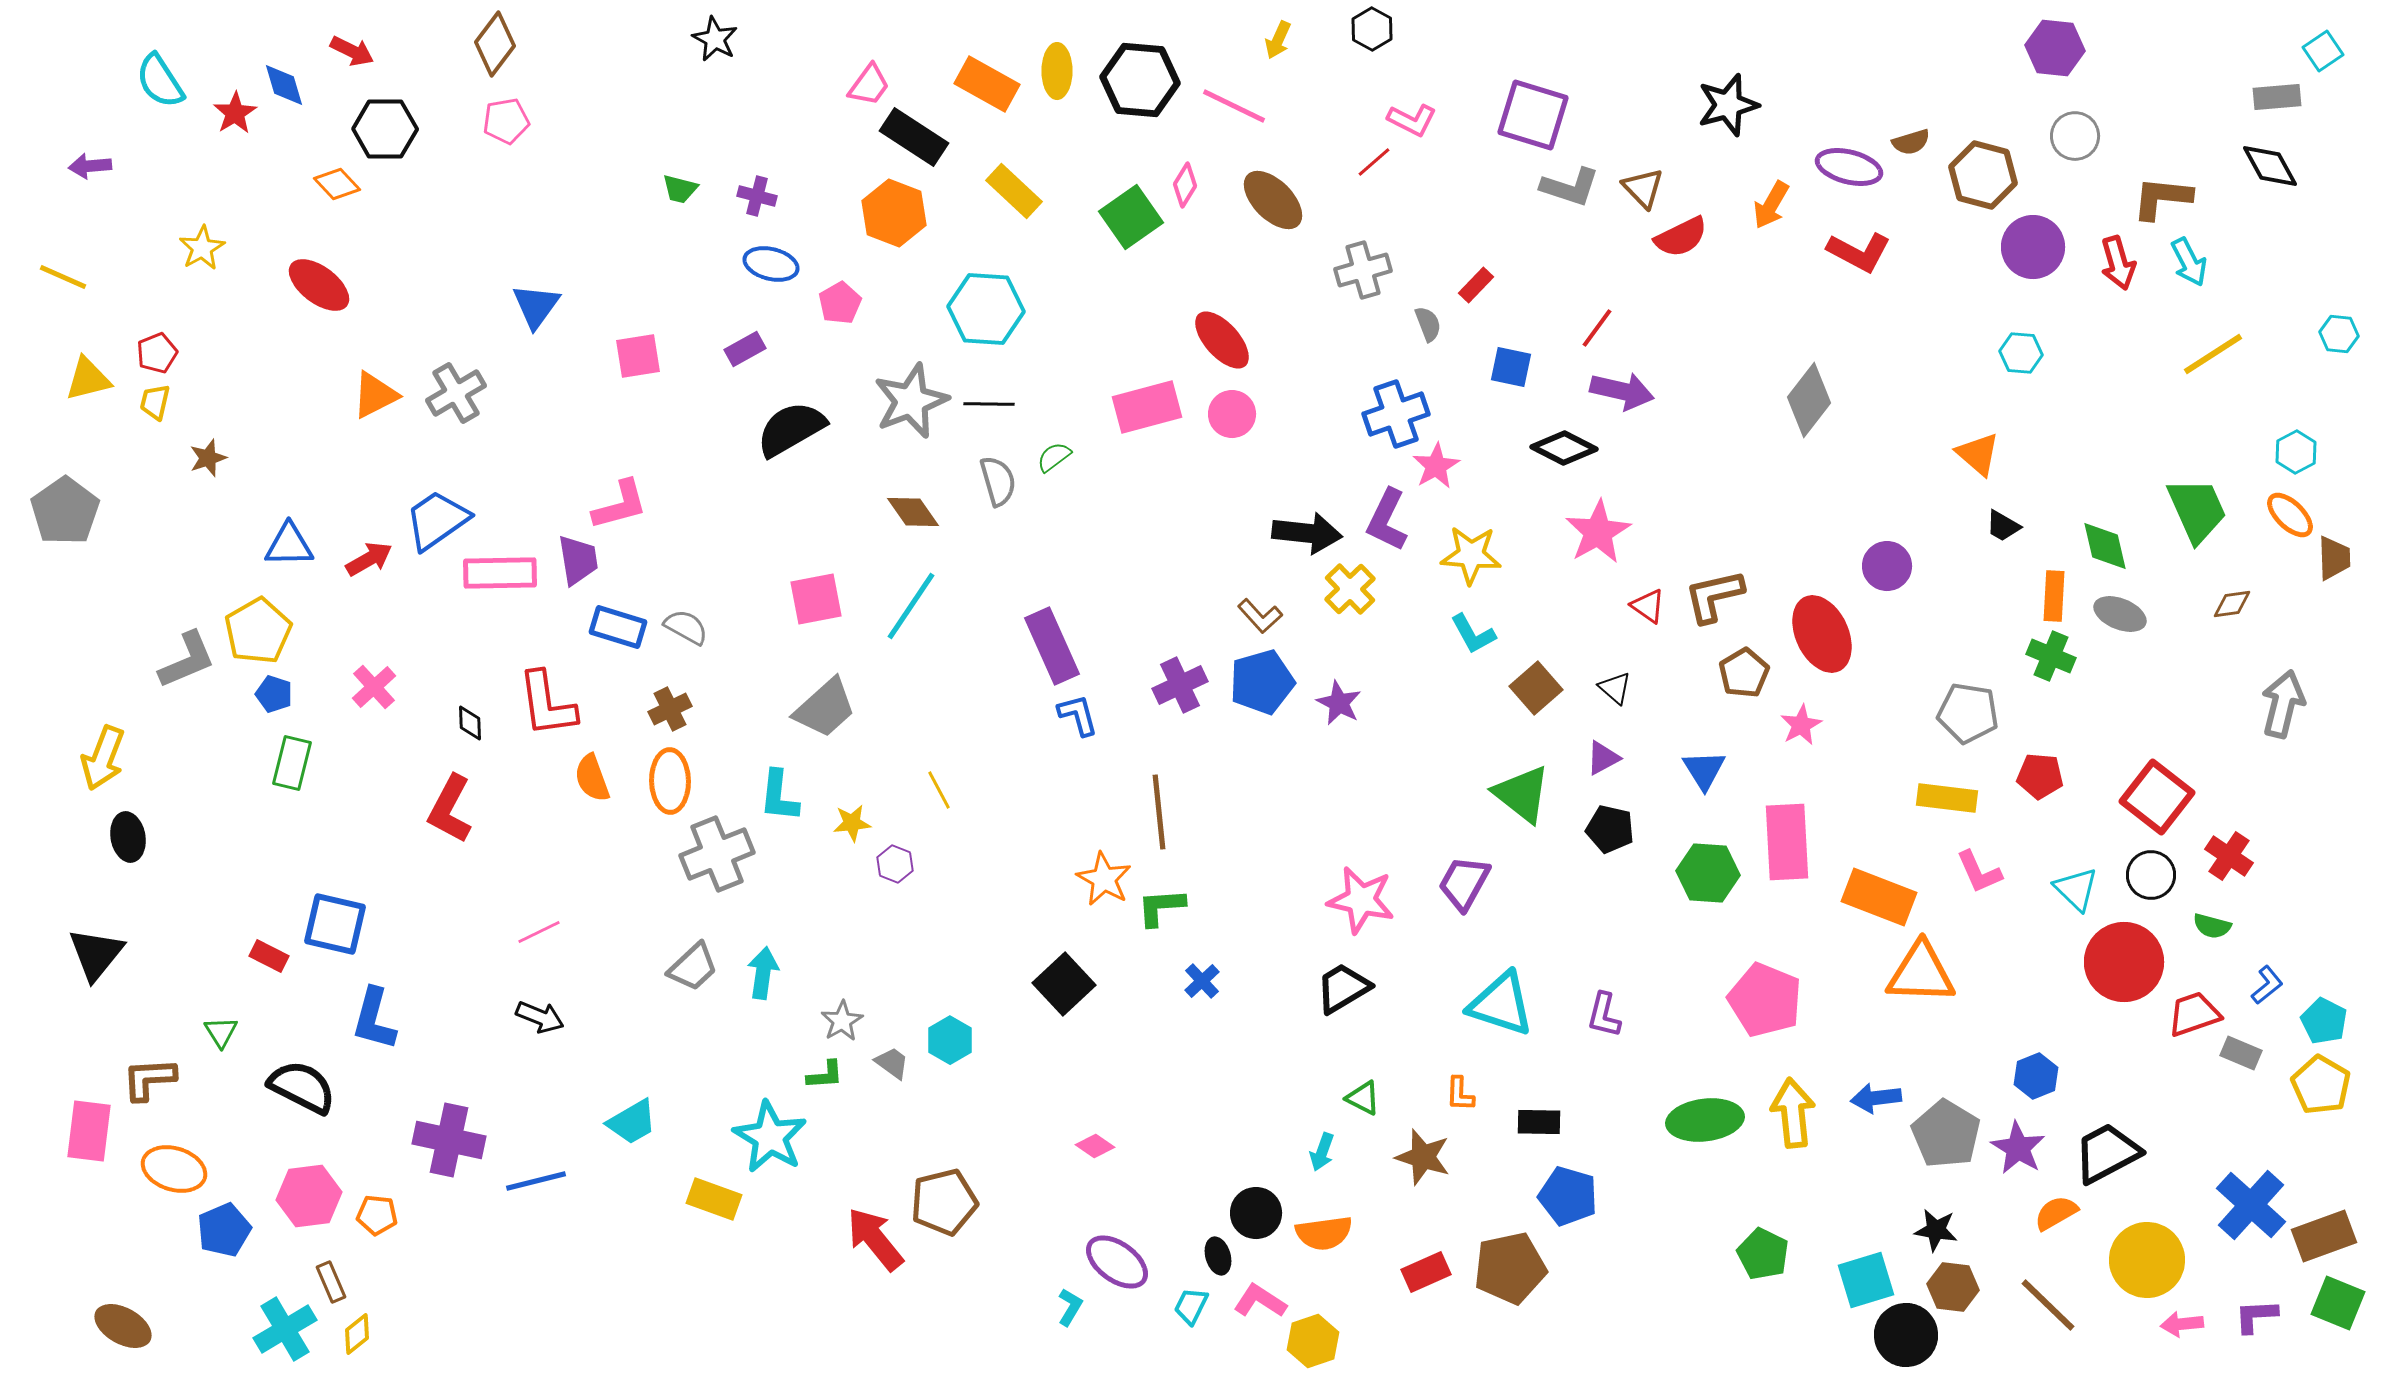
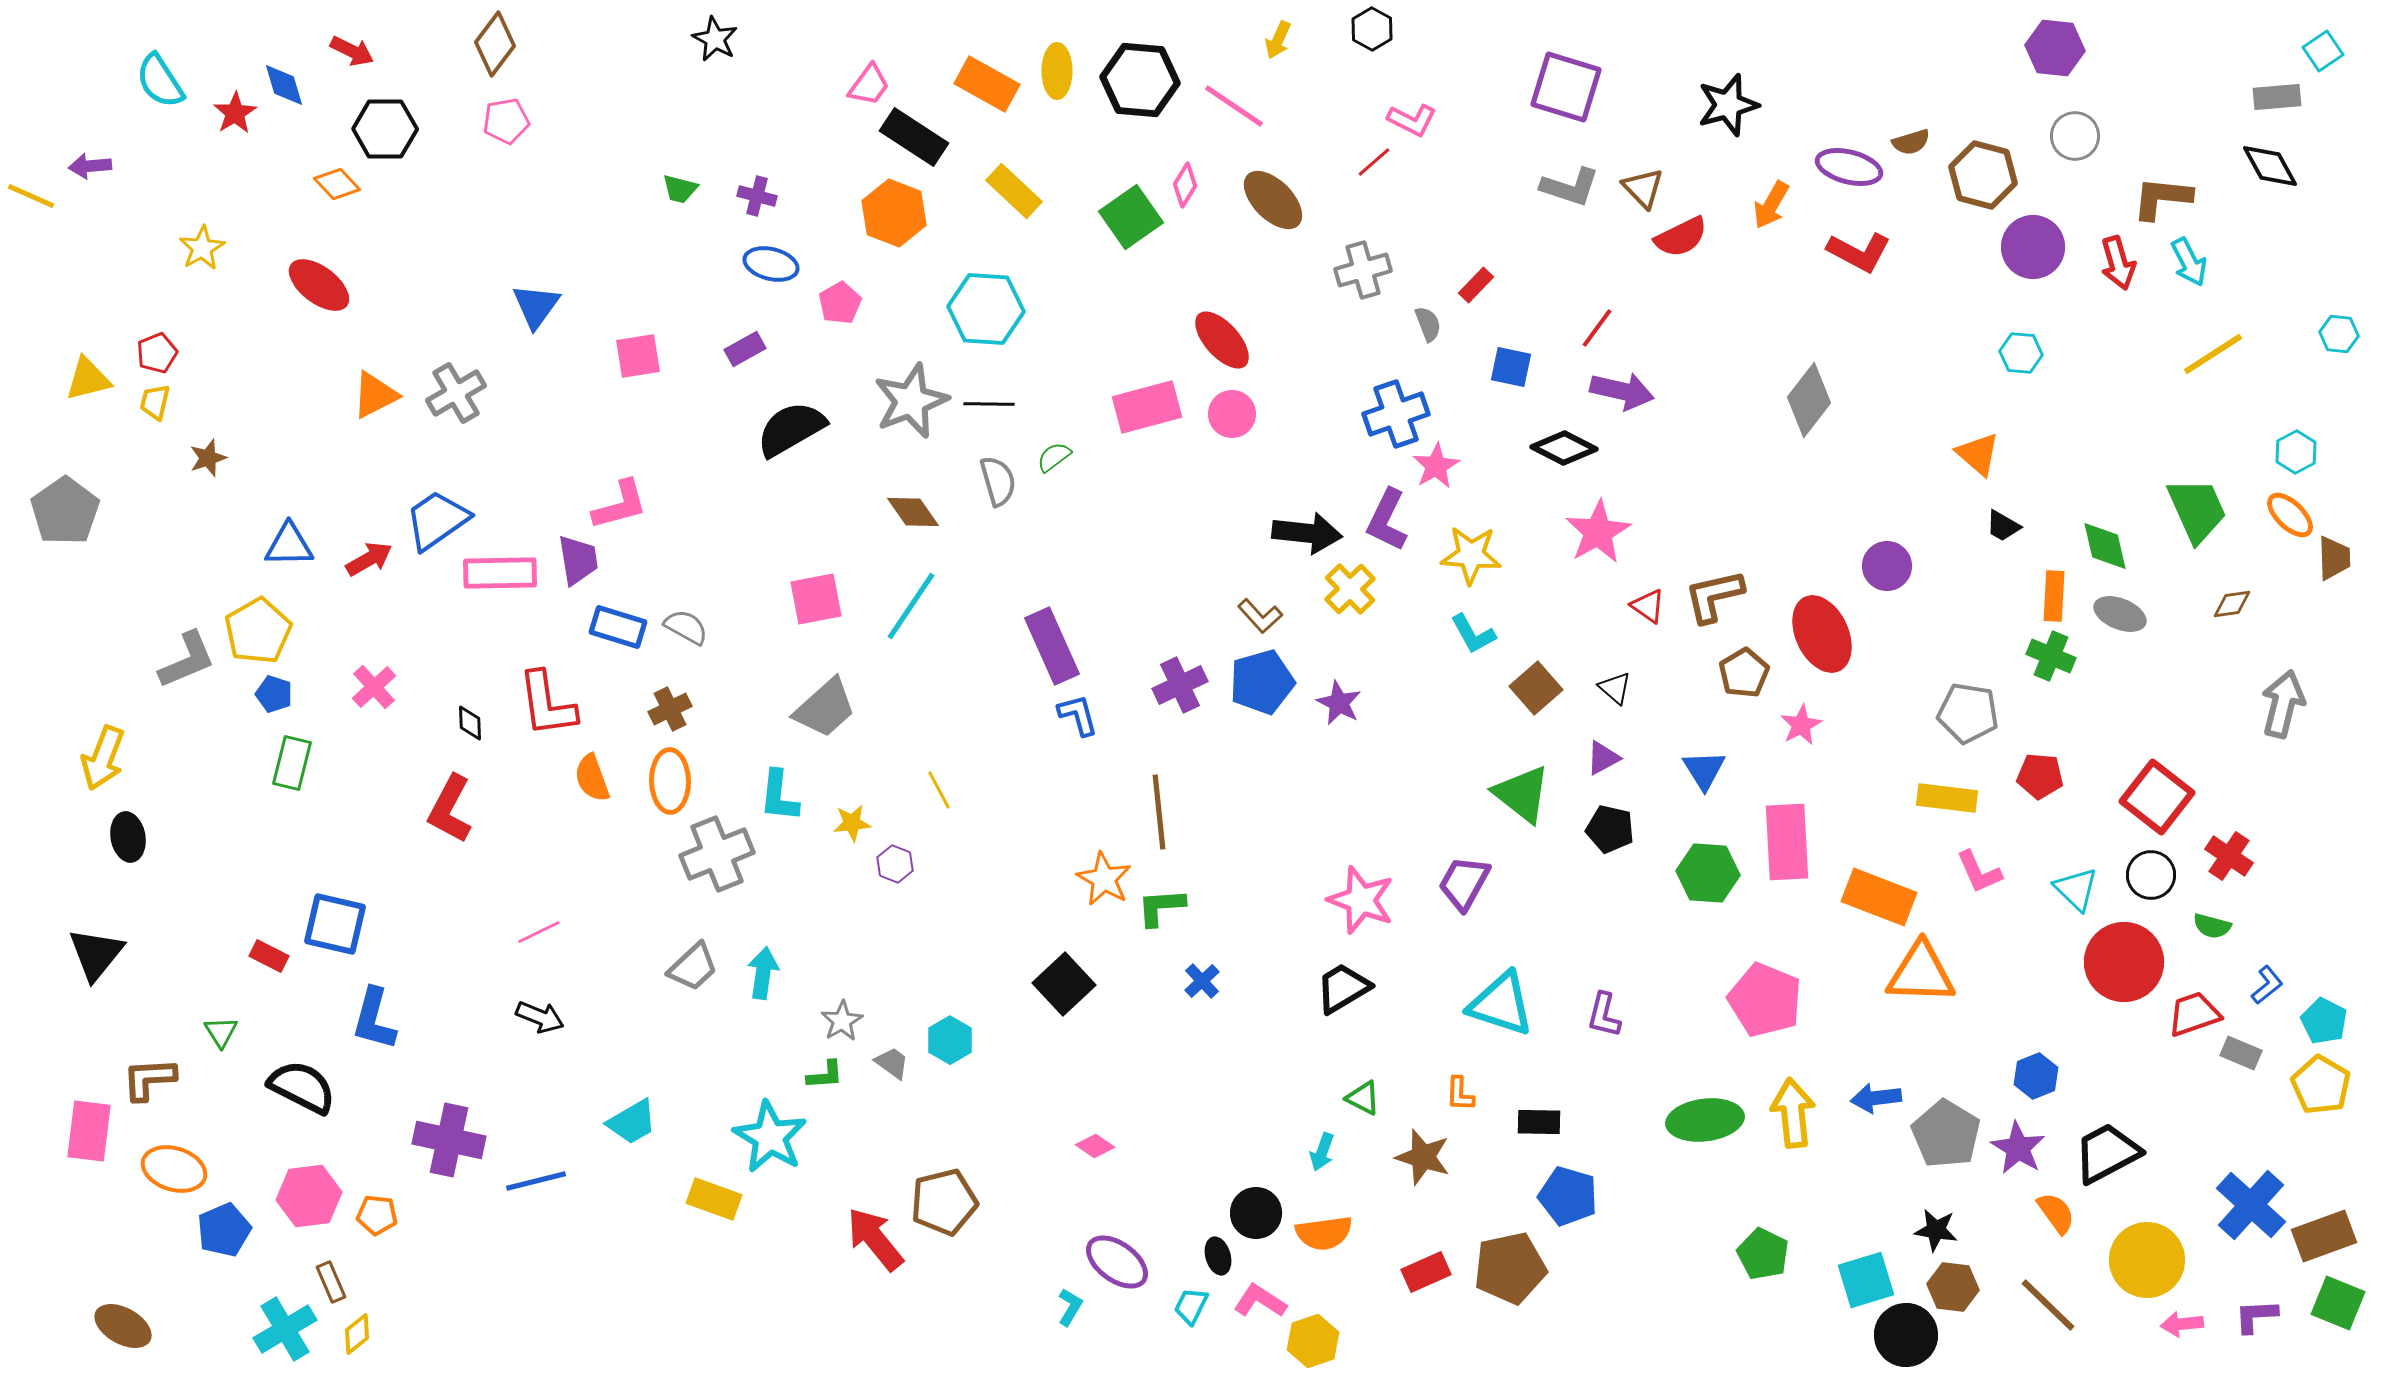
pink line at (1234, 106): rotated 8 degrees clockwise
purple square at (1533, 115): moved 33 px right, 28 px up
yellow line at (63, 277): moved 32 px left, 81 px up
pink star at (1361, 900): rotated 8 degrees clockwise
orange semicircle at (2056, 1213): rotated 84 degrees clockwise
